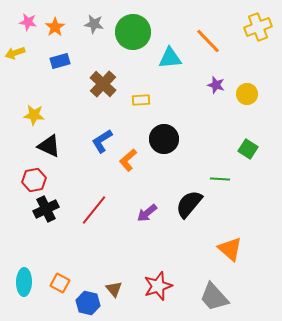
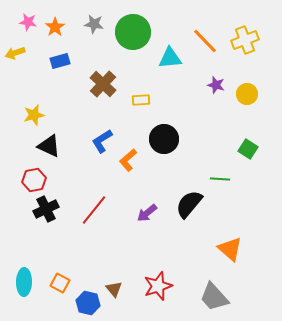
yellow cross: moved 13 px left, 13 px down
orange line: moved 3 px left
yellow star: rotated 20 degrees counterclockwise
